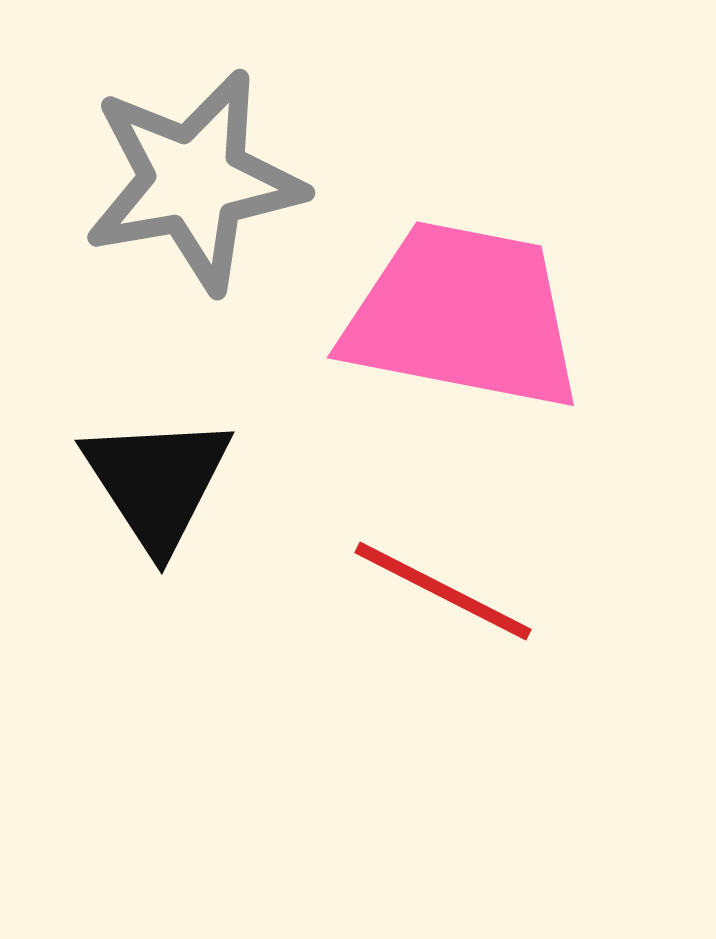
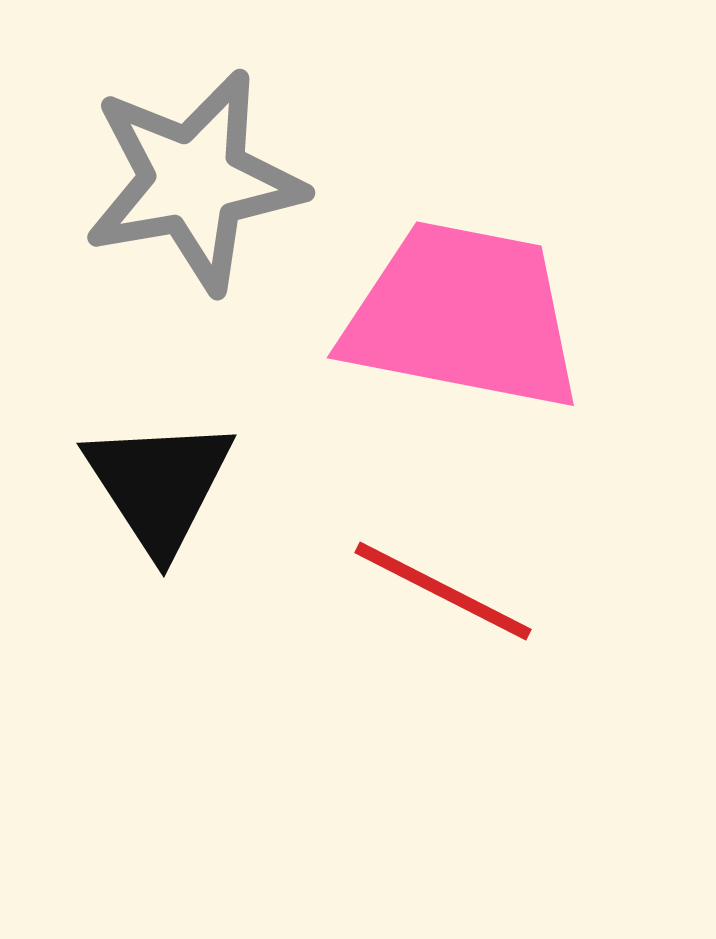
black triangle: moved 2 px right, 3 px down
